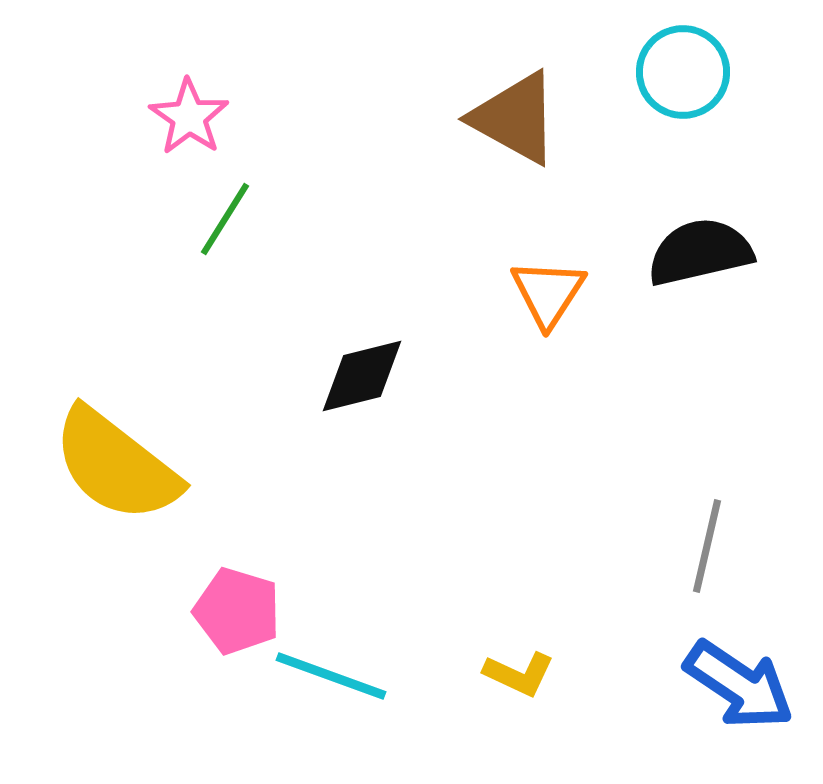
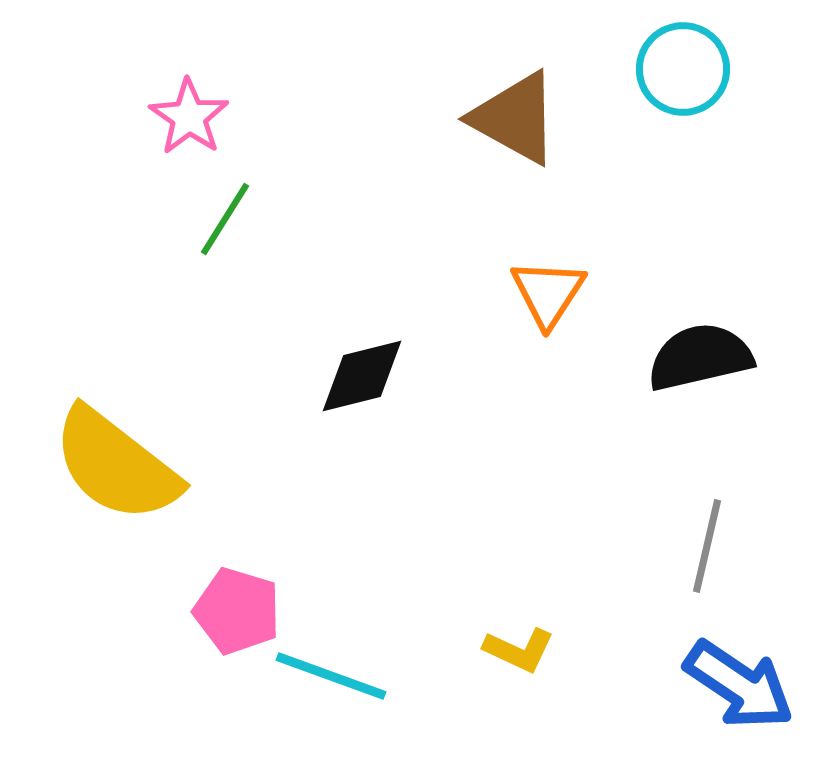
cyan circle: moved 3 px up
black semicircle: moved 105 px down
yellow L-shape: moved 24 px up
